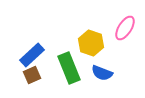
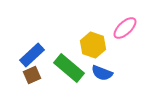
pink ellipse: rotated 15 degrees clockwise
yellow hexagon: moved 2 px right, 2 px down
green rectangle: rotated 28 degrees counterclockwise
